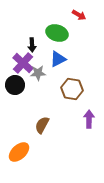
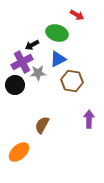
red arrow: moved 2 px left
black arrow: rotated 64 degrees clockwise
purple cross: moved 1 px left, 1 px up; rotated 20 degrees clockwise
brown hexagon: moved 8 px up
